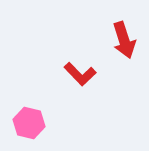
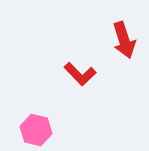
pink hexagon: moved 7 px right, 7 px down
